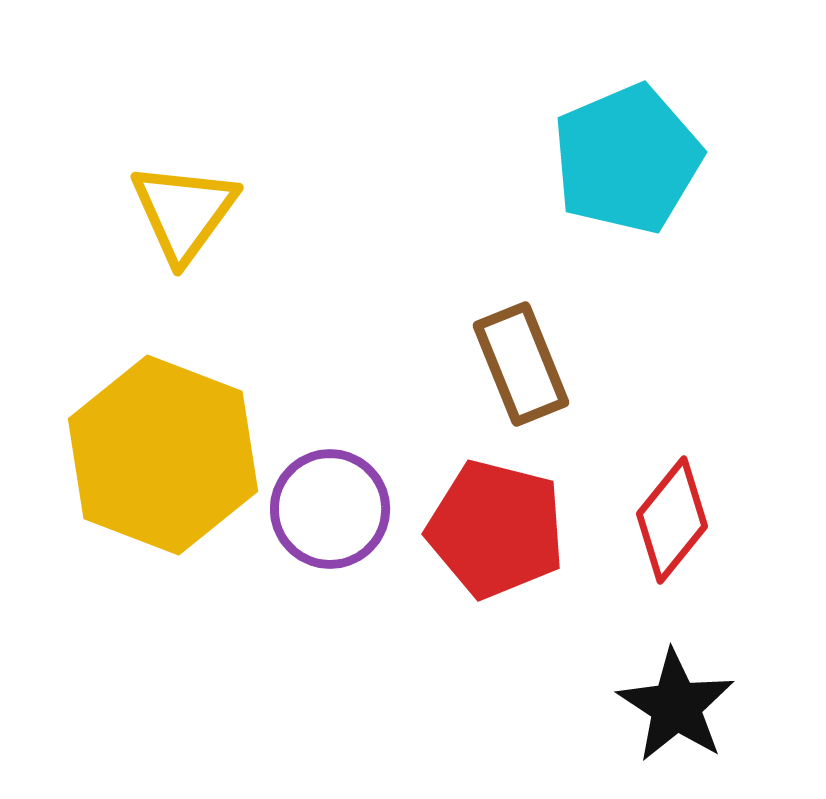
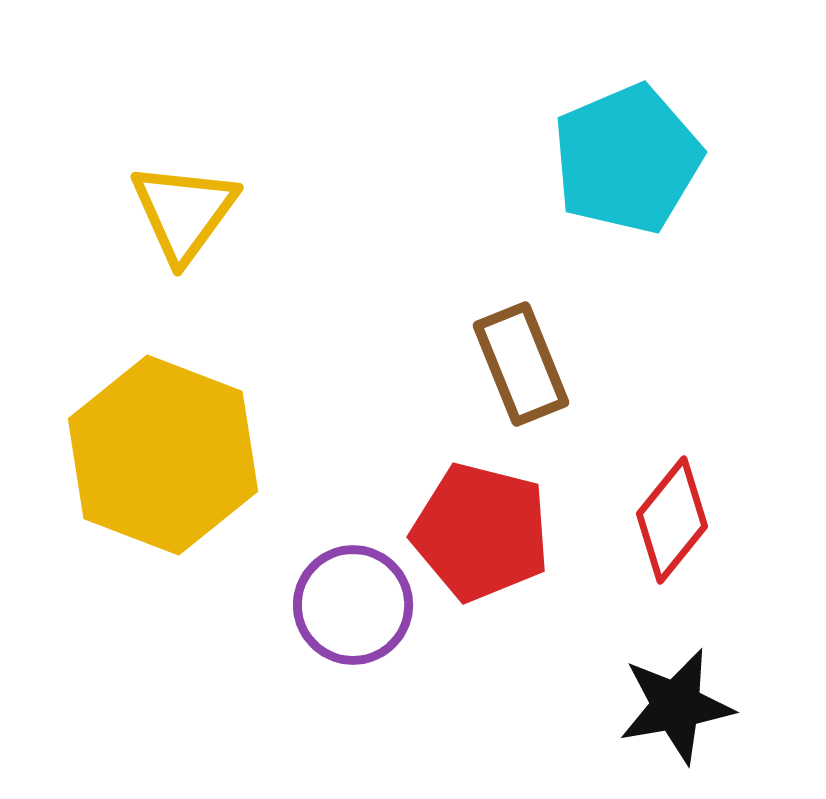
purple circle: moved 23 px right, 96 px down
red pentagon: moved 15 px left, 3 px down
black star: rotated 29 degrees clockwise
